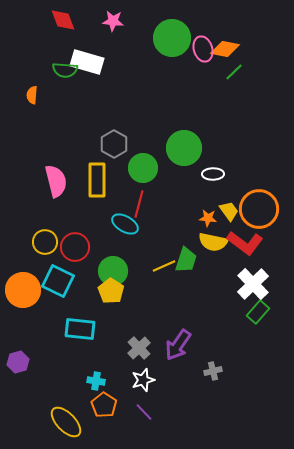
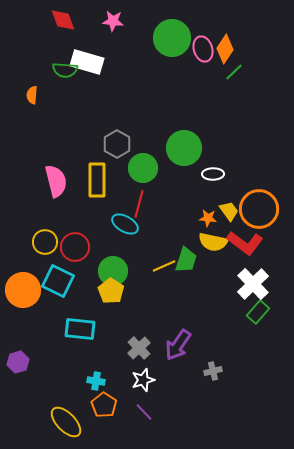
orange diamond at (225, 49): rotated 68 degrees counterclockwise
gray hexagon at (114, 144): moved 3 px right
